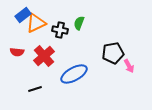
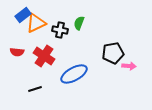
red cross: rotated 15 degrees counterclockwise
pink arrow: rotated 56 degrees counterclockwise
